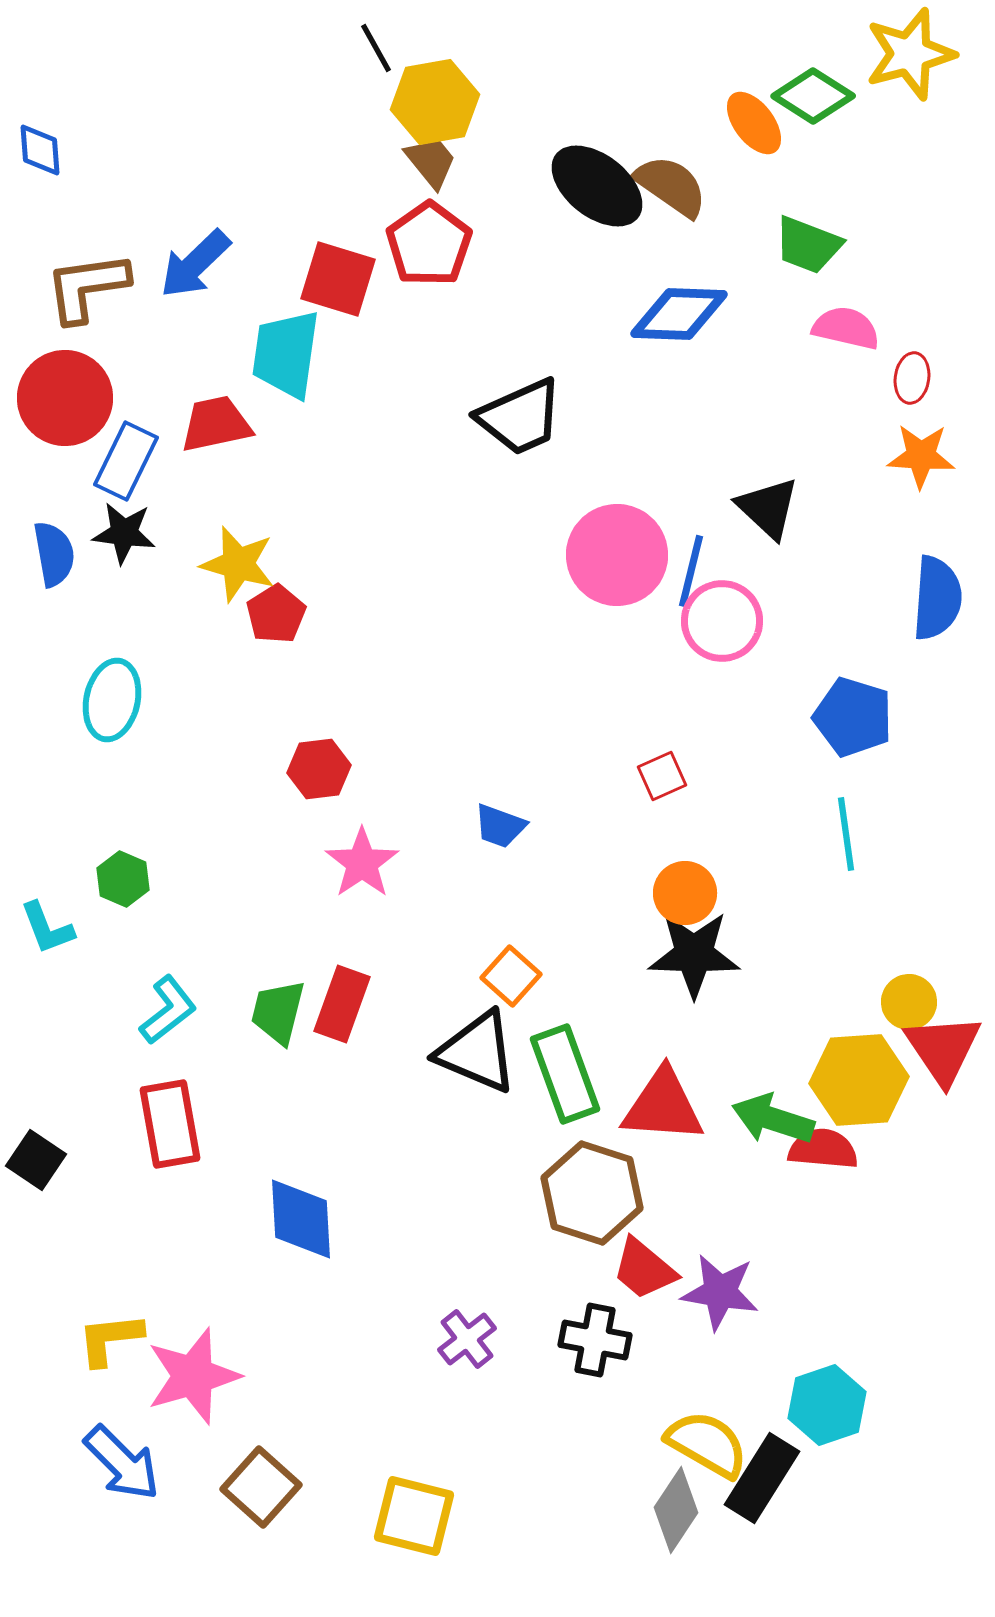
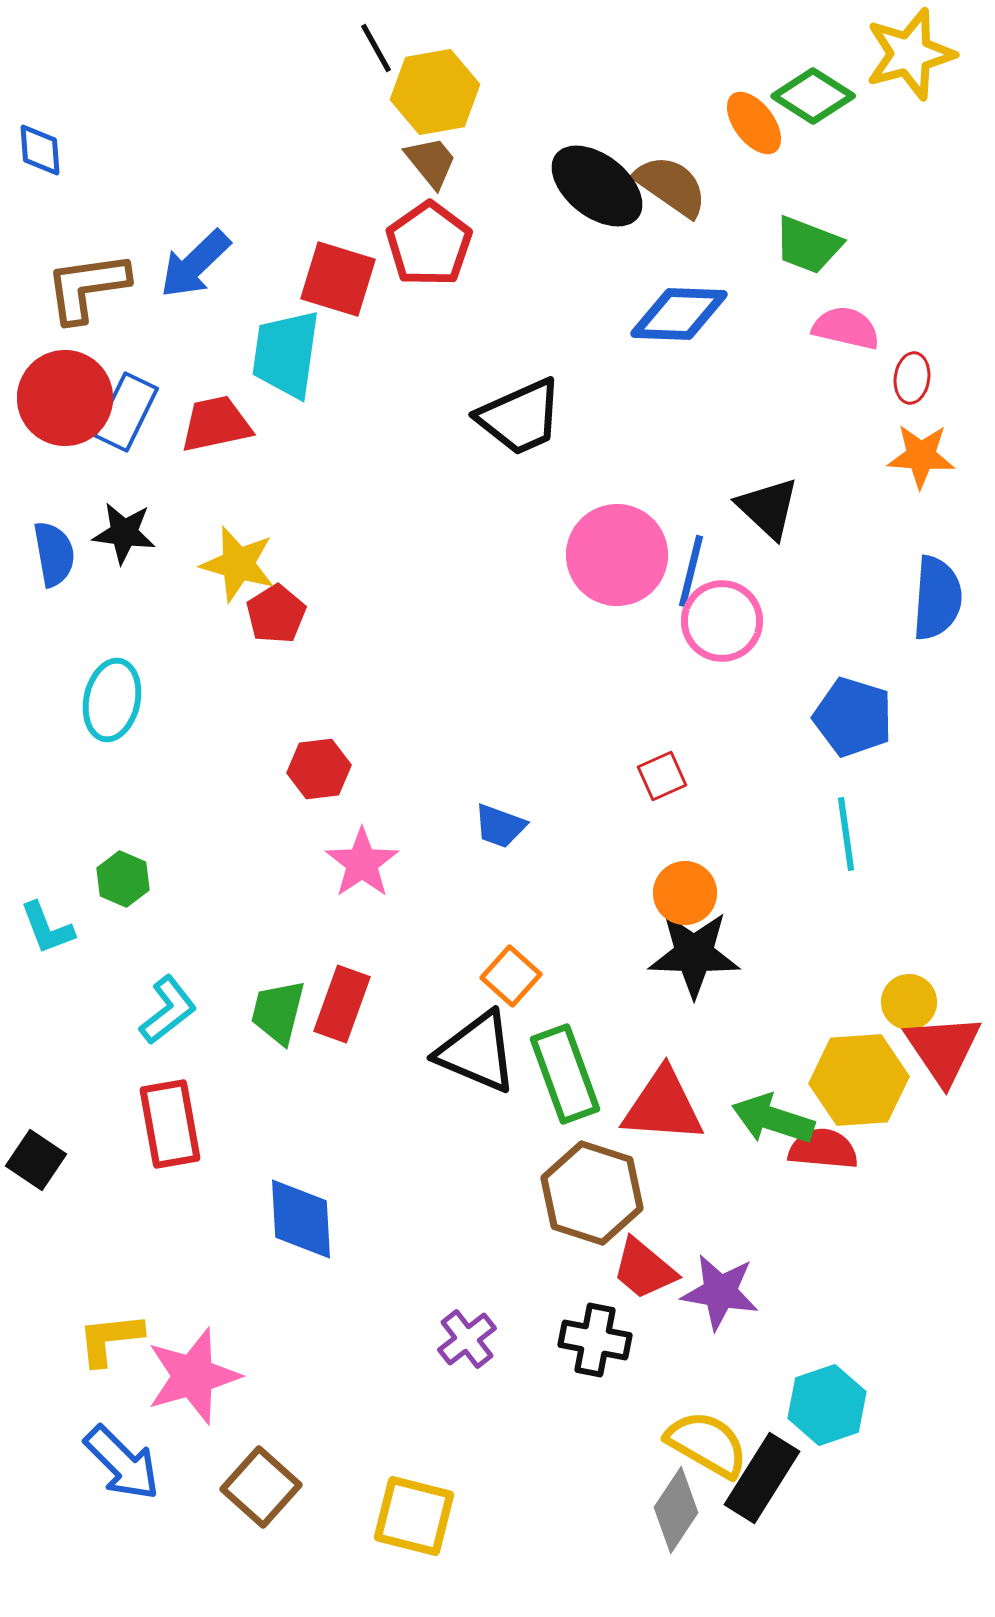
yellow hexagon at (435, 102): moved 10 px up
blue rectangle at (126, 461): moved 49 px up
